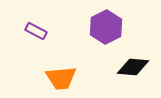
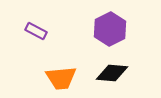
purple hexagon: moved 4 px right, 2 px down
black diamond: moved 21 px left, 6 px down
